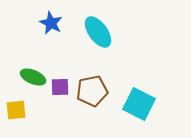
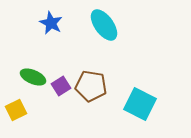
cyan ellipse: moved 6 px right, 7 px up
purple square: moved 1 px right, 1 px up; rotated 30 degrees counterclockwise
brown pentagon: moved 1 px left, 5 px up; rotated 20 degrees clockwise
cyan square: moved 1 px right
yellow square: rotated 20 degrees counterclockwise
